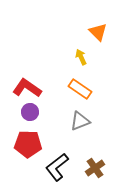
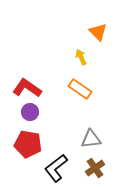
gray triangle: moved 11 px right, 18 px down; rotated 15 degrees clockwise
red pentagon: rotated 8 degrees clockwise
black L-shape: moved 1 px left, 1 px down
